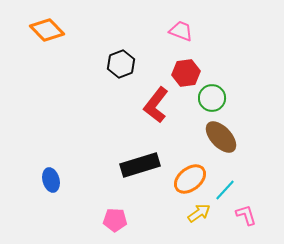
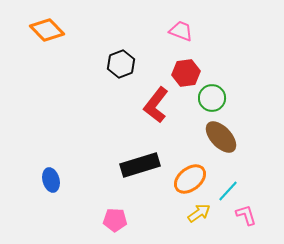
cyan line: moved 3 px right, 1 px down
